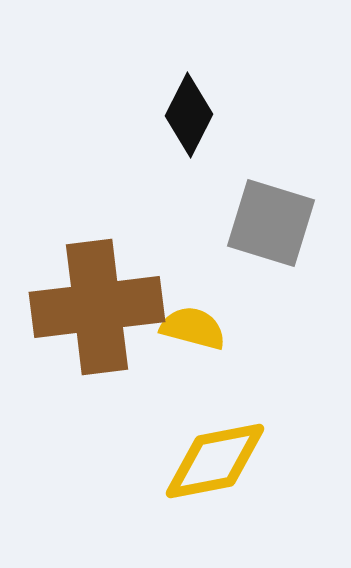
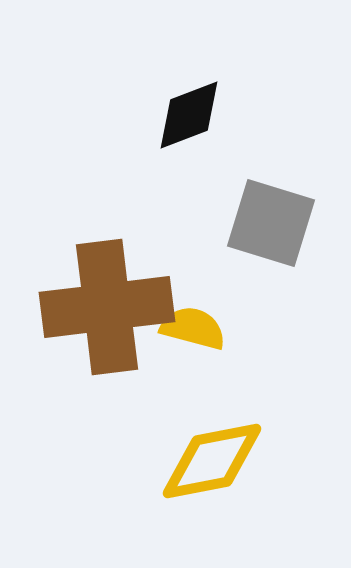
black diamond: rotated 42 degrees clockwise
brown cross: moved 10 px right
yellow diamond: moved 3 px left
